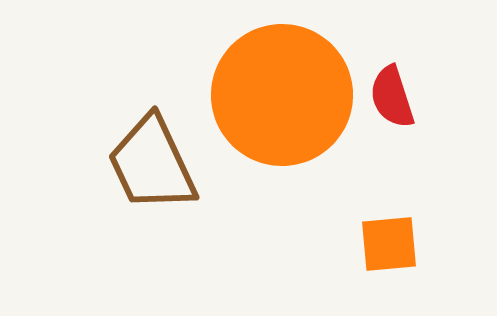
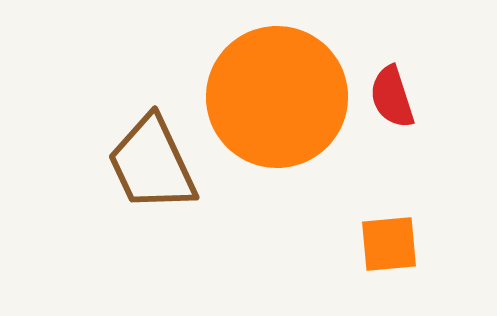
orange circle: moved 5 px left, 2 px down
